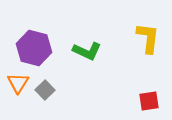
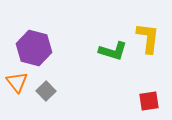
green L-shape: moved 26 px right; rotated 8 degrees counterclockwise
orange triangle: moved 1 px left, 1 px up; rotated 10 degrees counterclockwise
gray square: moved 1 px right, 1 px down
